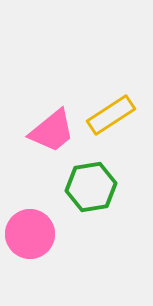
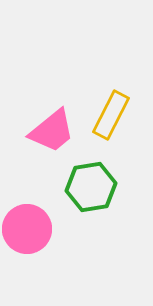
yellow rectangle: rotated 30 degrees counterclockwise
pink circle: moved 3 px left, 5 px up
